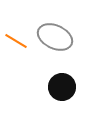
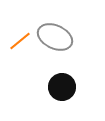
orange line: moved 4 px right; rotated 70 degrees counterclockwise
